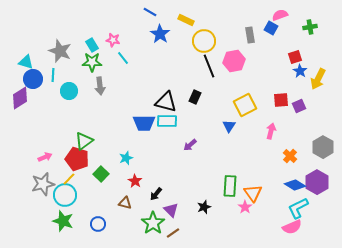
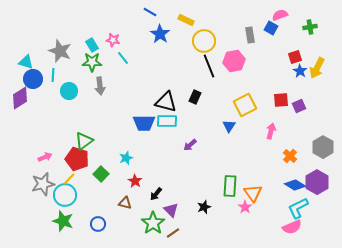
yellow arrow at (318, 79): moved 1 px left, 11 px up
